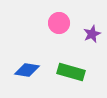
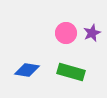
pink circle: moved 7 px right, 10 px down
purple star: moved 1 px up
